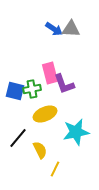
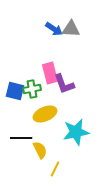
black line: moved 3 px right; rotated 50 degrees clockwise
